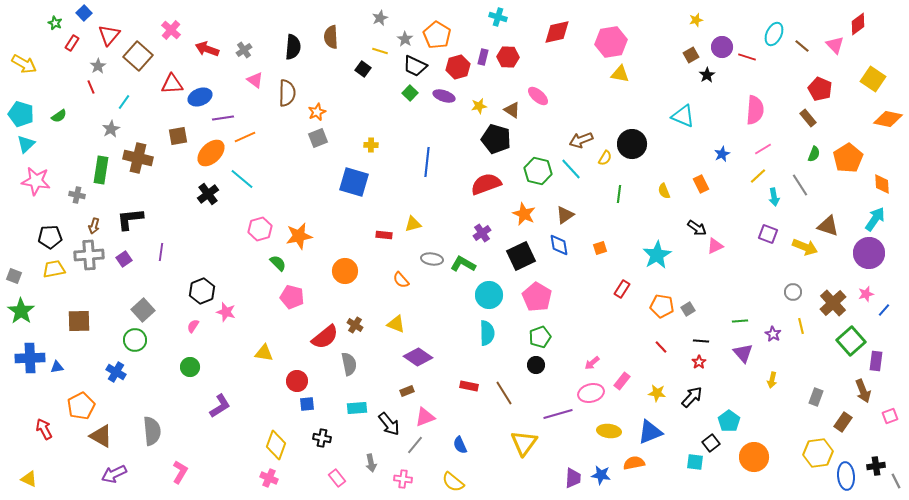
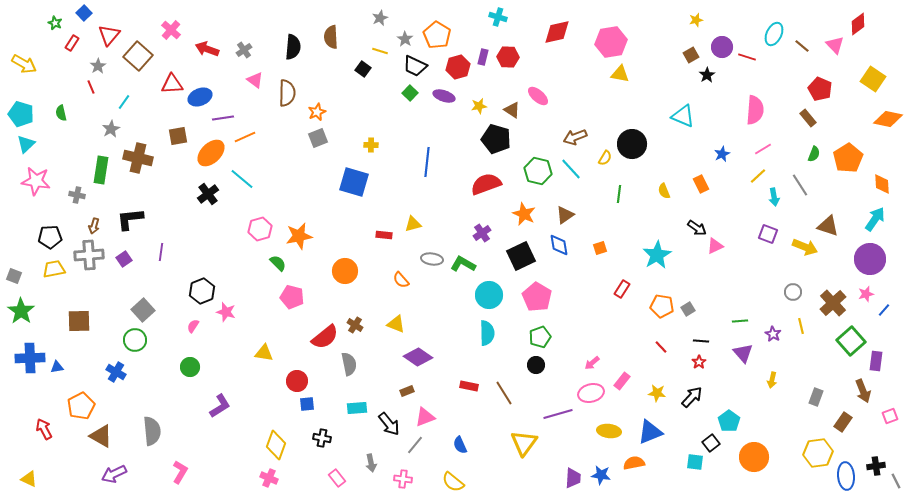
green semicircle at (59, 116): moved 2 px right, 3 px up; rotated 112 degrees clockwise
brown arrow at (581, 140): moved 6 px left, 3 px up
purple circle at (869, 253): moved 1 px right, 6 px down
